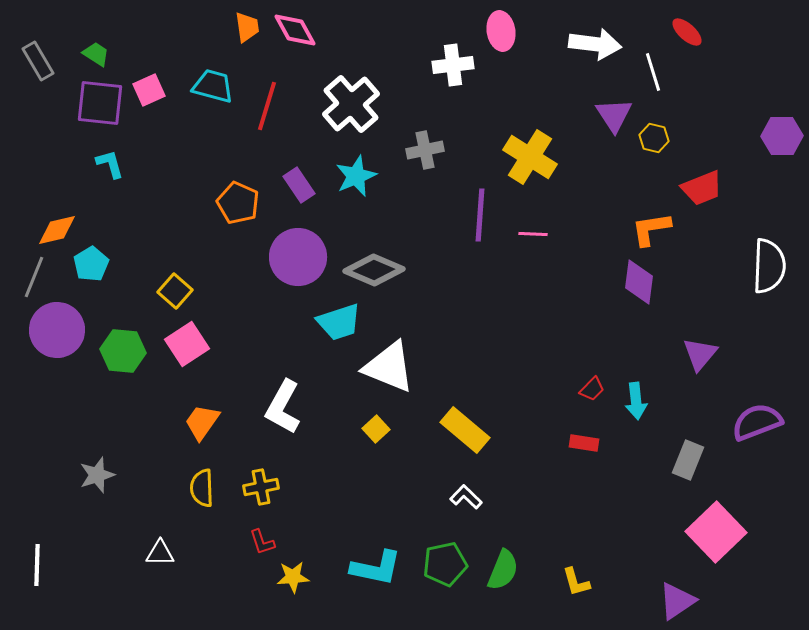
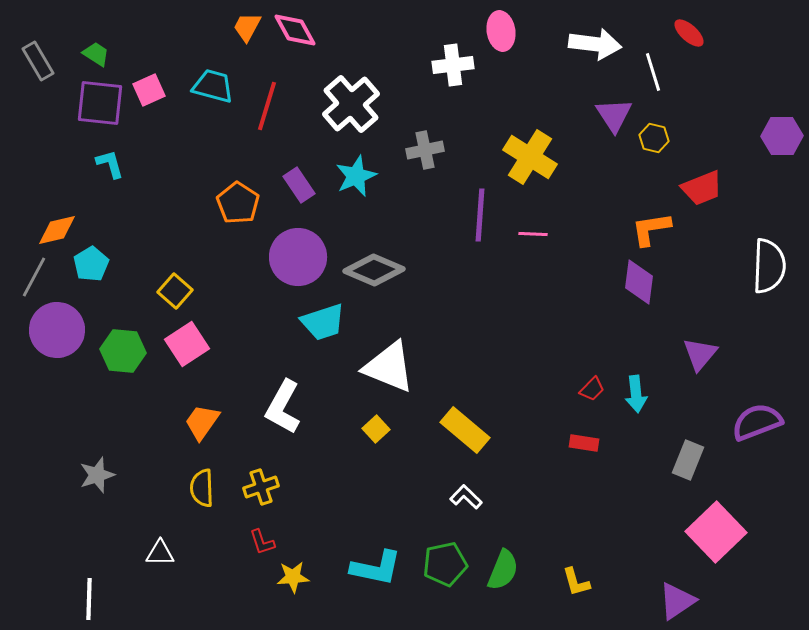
orange trapezoid at (247, 27): rotated 144 degrees counterclockwise
red ellipse at (687, 32): moved 2 px right, 1 px down
orange pentagon at (238, 203): rotated 9 degrees clockwise
gray line at (34, 277): rotated 6 degrees clockwise
cyan trapezoid at (339, 322): moved 16 px left
cyan arrow at (636, 401): moved 7 px up
yellow cross at (261, 487): rotated 8 degrees counterclockwise
white line at (37, 565): moved 52 px right, 34 px down
